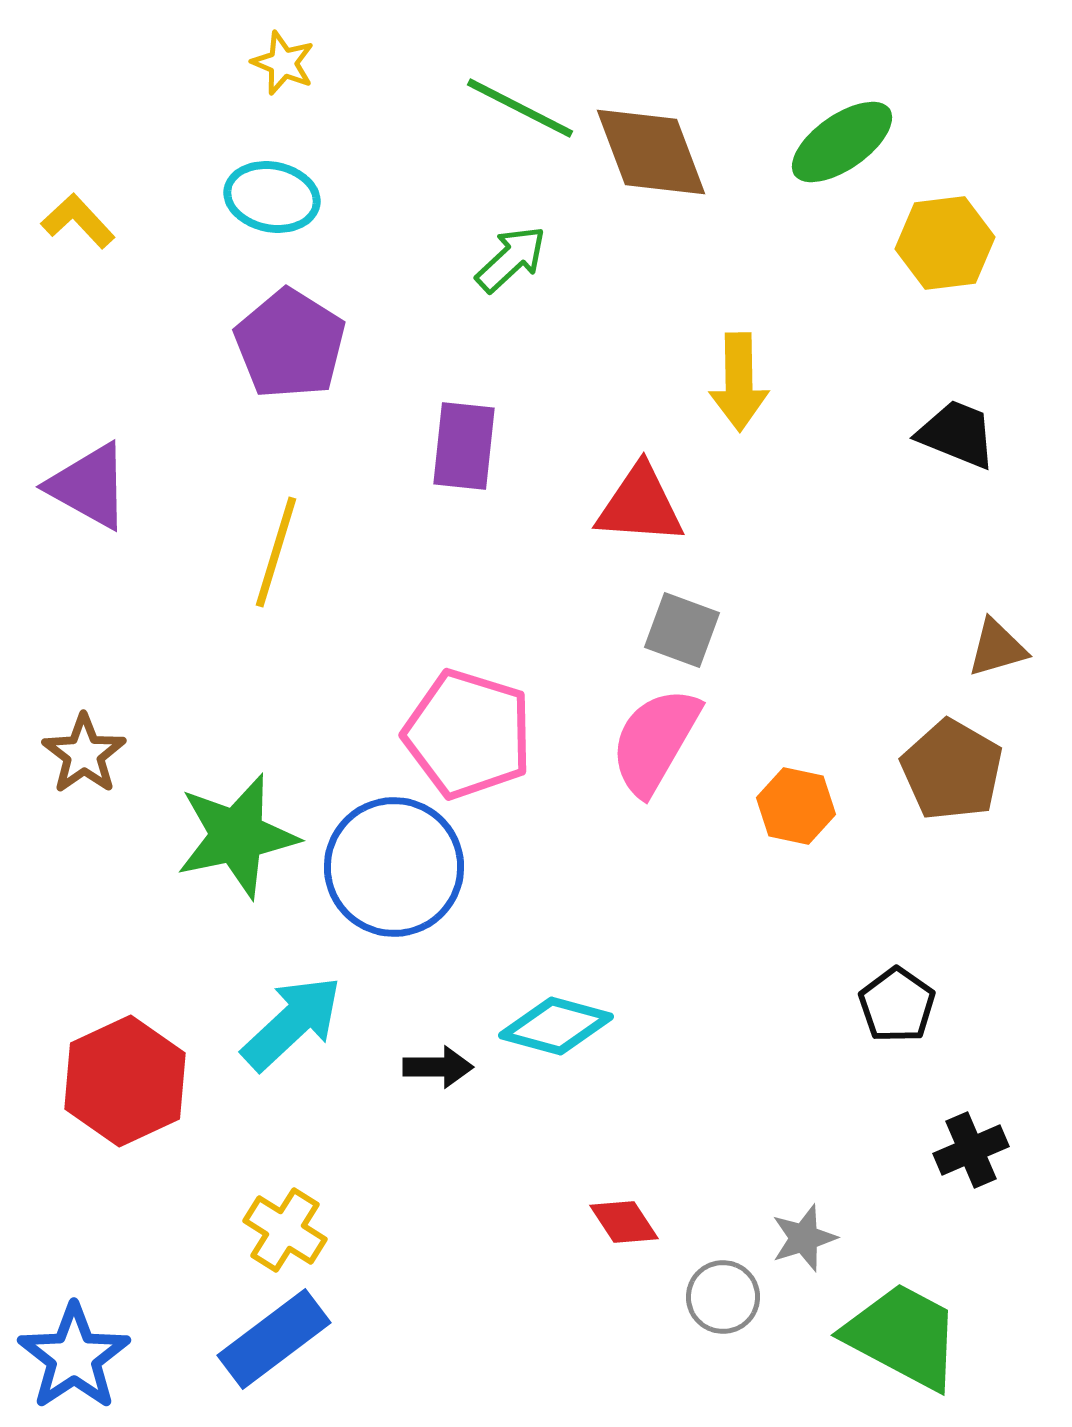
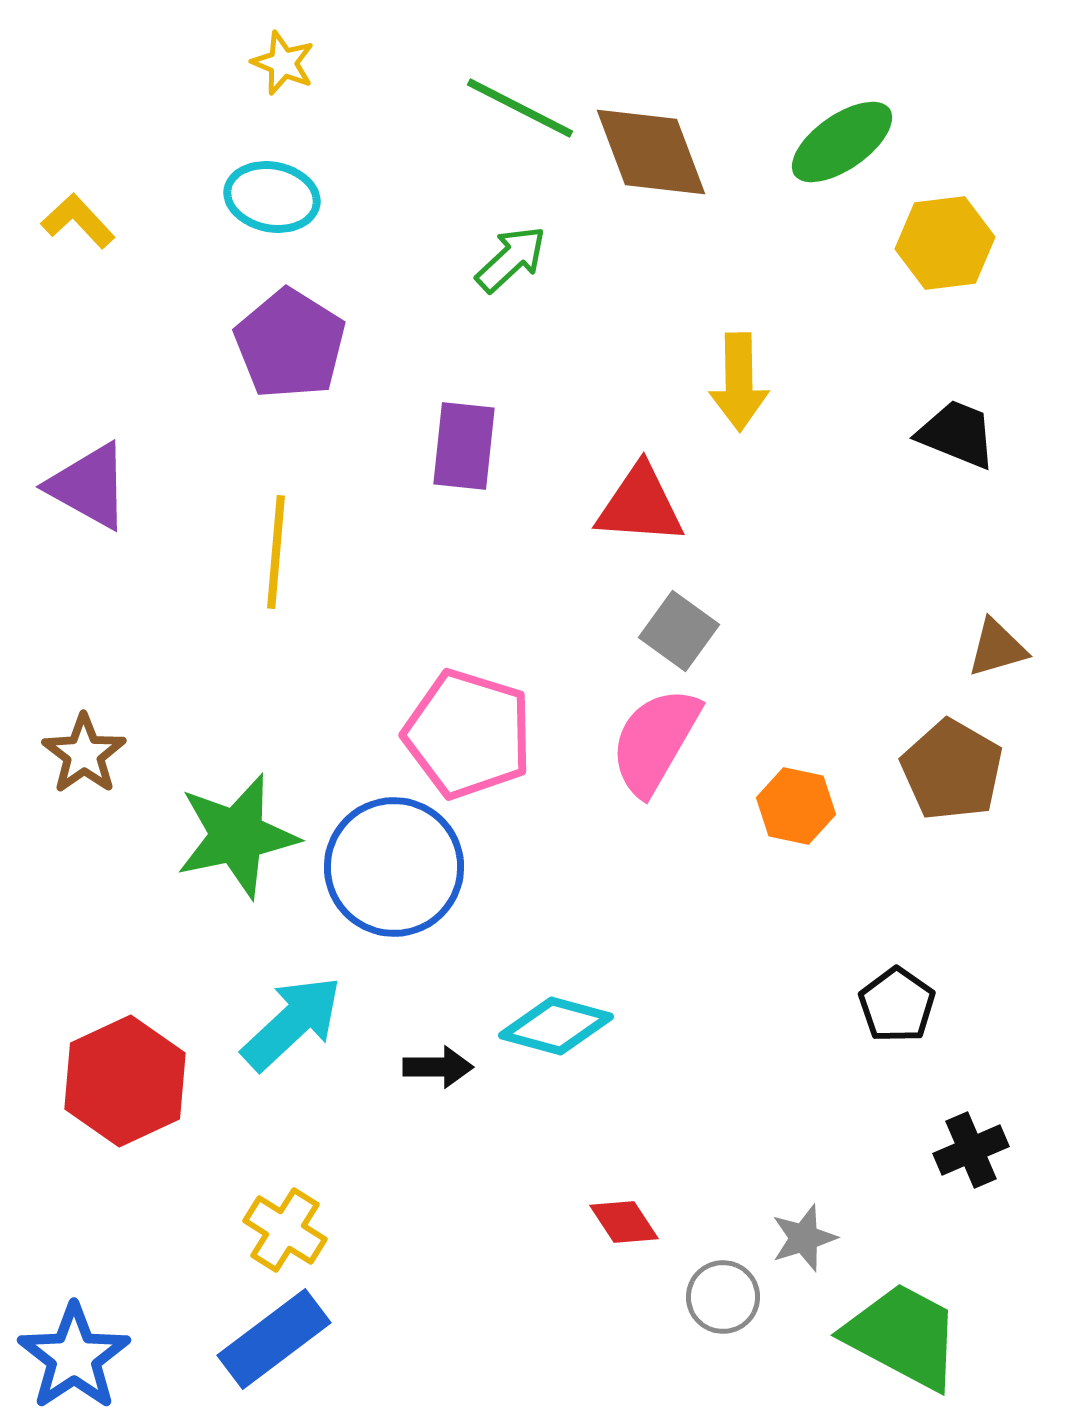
yellow line: rotated 12 degrees counterclockwise
gray square: moved 3 px left, 1 px down; rotated 16 degrees clockwise
